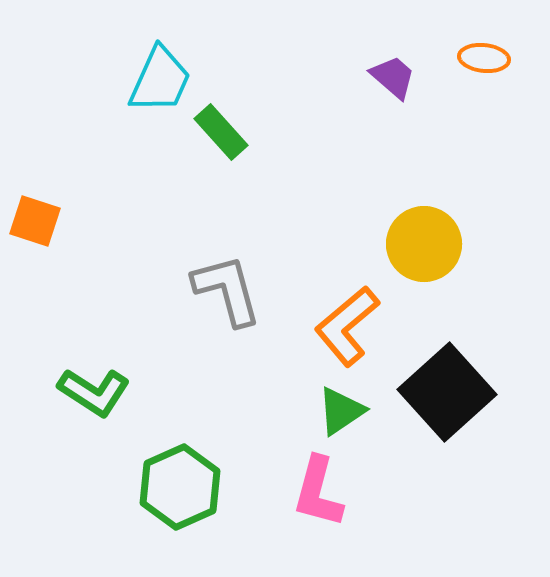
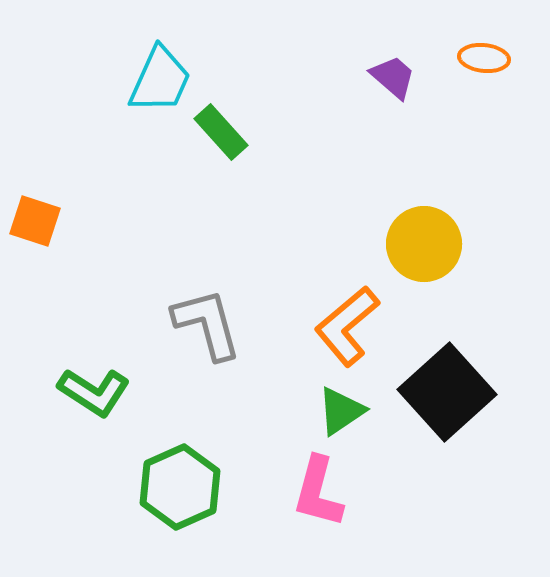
gray L-shape: moved 20 px left, 34 px down
